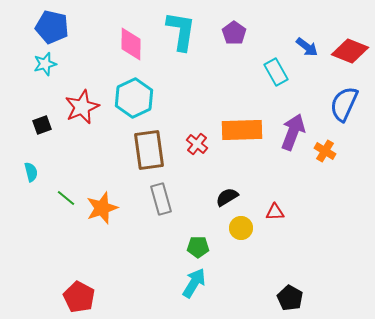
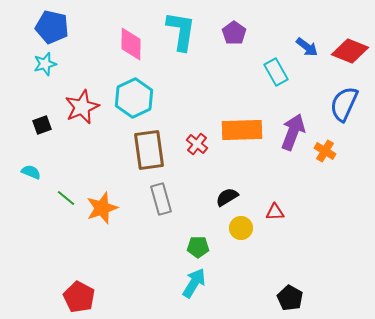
cyan semicircle: rotated 54 degrees counterclockwise
